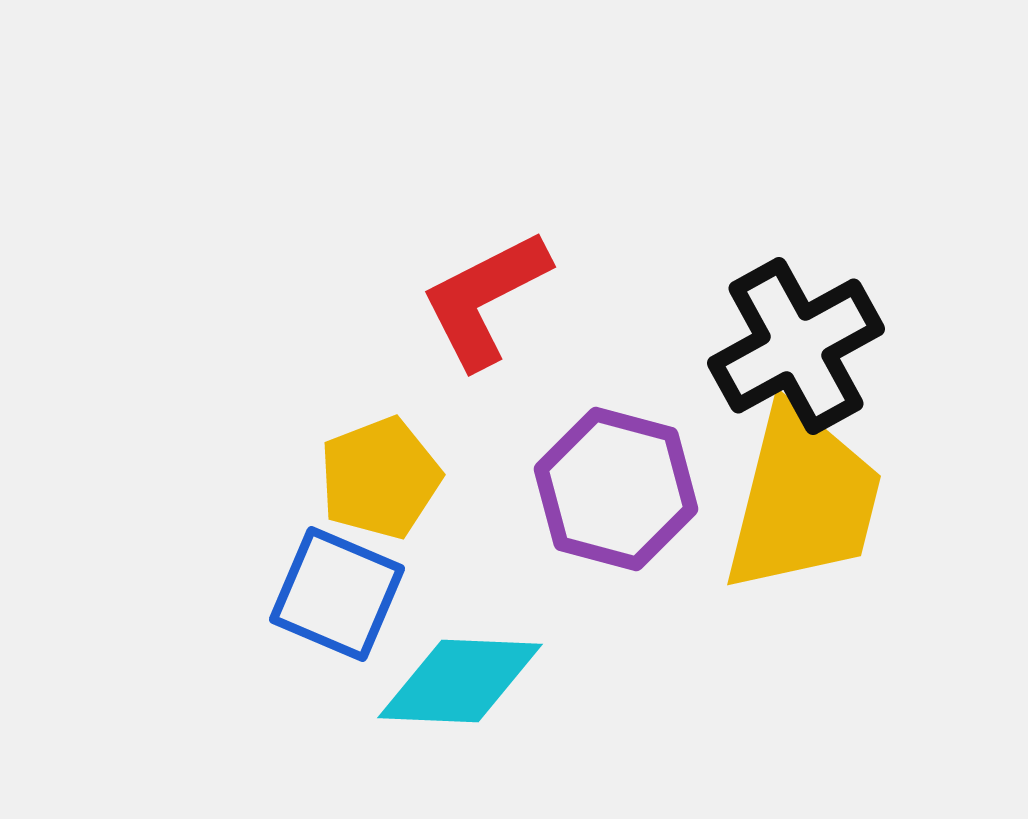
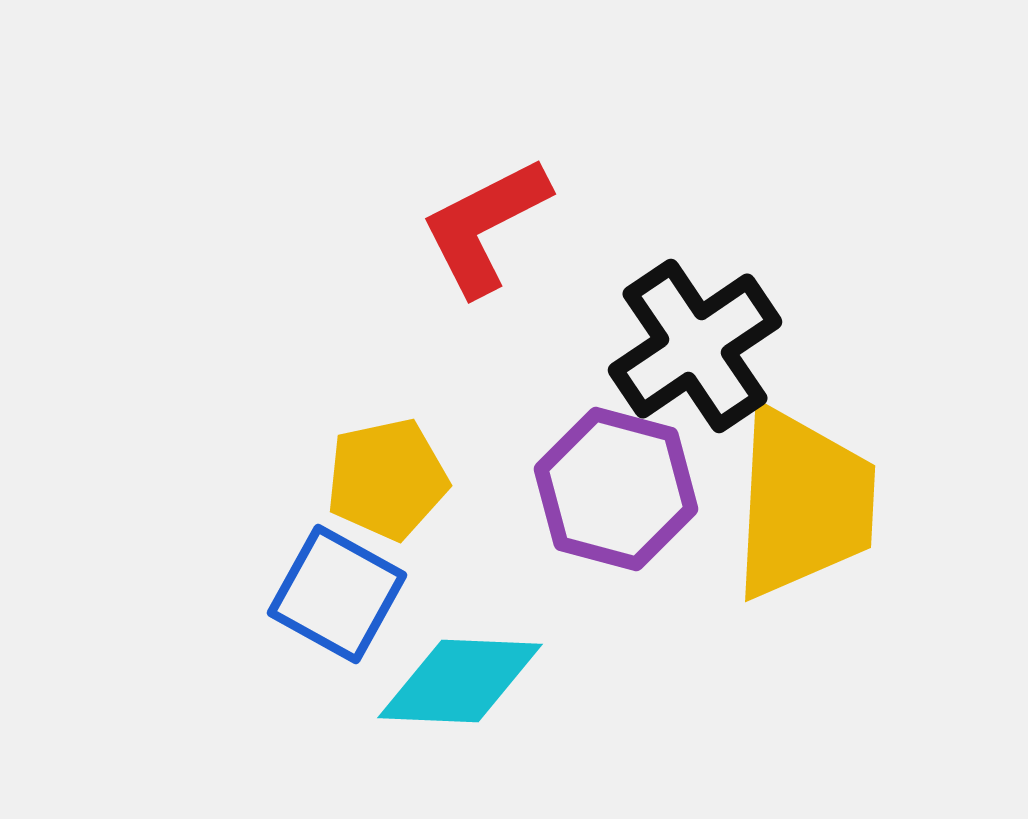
red L-shape: moved 73 px up
black cross: moved 101 px left; rotated 5 degrees counterclockwise
yellow pentagon: moved 7 px right, 1 px down; rotated 9 degrees clockwise
yellow trapezoid: moved 4 px down; rotated 11 degrees counterclockwise
blue square: rotated 6 degrees clockwise
